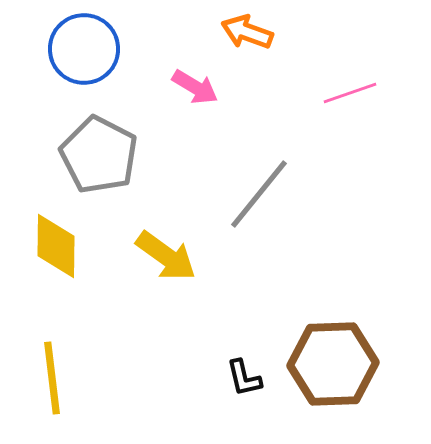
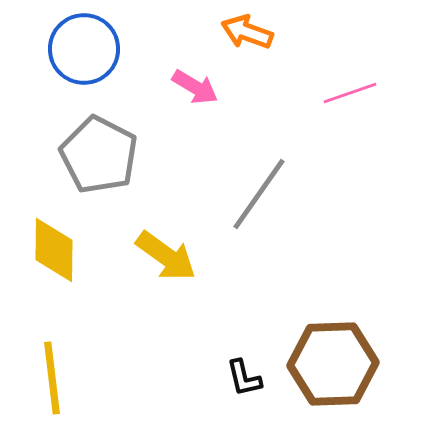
gray line: rotated 4 degrees counterclockwise
yellow diamond: moved 2 px left, 4 px down
